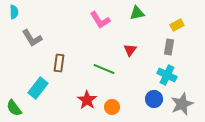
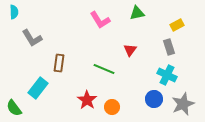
gray rectangle: rotated 28 degrees counterclockwise
gray star: moved 1 px right
